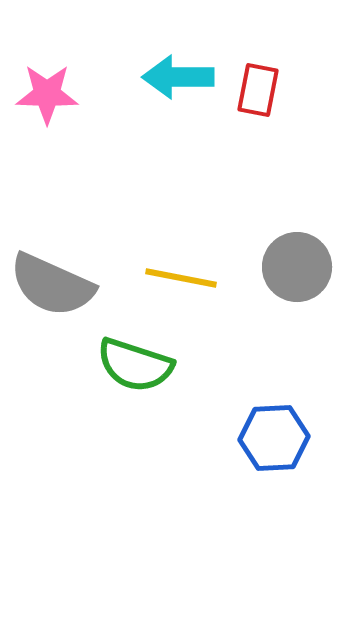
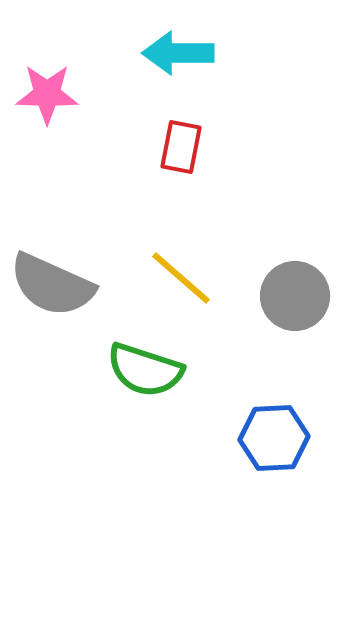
cyan arrow: moved 24 px up
red rectangle: moved 77 px left, 57 px down
gray circle: moved 2 px left, 29 px down
yellow line: rotated 30 degrees clockwise
green semicircle: moved 10 px right, 5 px down
